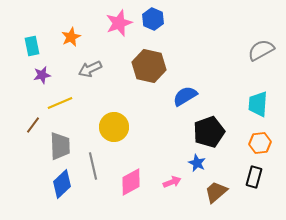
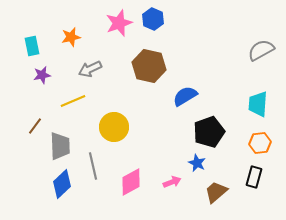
orange star: rotated 12 degrees clockwise
yellow line: moved 13 px right, 2 px up
brown line: moved 2 px right, 1 px down
